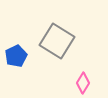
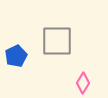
gray square: rotated 32 degrees counterclockwise
